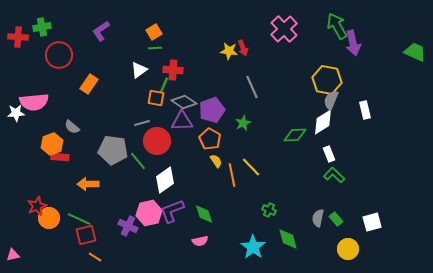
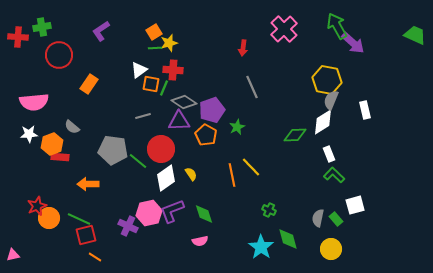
purple arrow at (353, 43): rotated 35 degrees counterclockwise
red arrow at (243, 48): rotated 28 degrees clockwise
yellow star at (229, 51): moved 60 px left, 8 px up; rotated 24 degrees counterclockwise
green trapezoid at (415, 52): moved 17 px up
green line at (164, 85): moved 3 px down
orange square at (156, 98): moved 5 px left, 14 px up
white star at (16, 113): moved 13 px right, 21 px down
purple triangle at (182, 121): moved 3 px left
gray line at (142, 123): moved 1 px right, 7 px up
green star at (243, 123): moved 6 px left, 4 px down
orange pentagon at (210, 139): moved 4 px left, 4 px up
red circle at (157, 141): moved 4 px right, 8 px down
green line at (138, 161): rotated 12 degrees counterclockwise
yellow semicircle at (216, 161): moved 25 px left, 13 px down
white diamond at (165, 180): moved 1 px right, 2 px up
white square at (372, 222): moved 17 px left, 17 px up
cyan star at (253, 247): moved 8 px right
yellow circle at (348, 249): moved 17 px left
